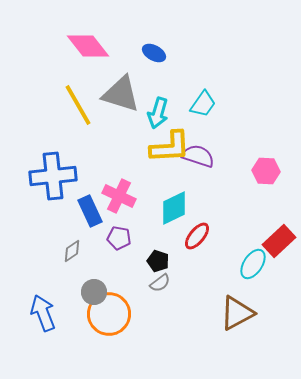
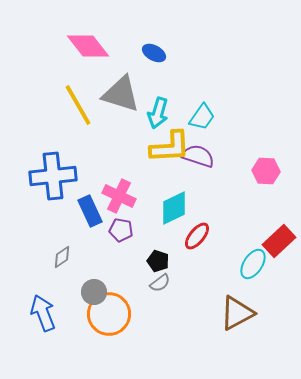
cyan trapezoid: moved 1 px left, 13 px down
purple pentagon: moved 2 px right, 8 px up
gray diamond: moved 10 px left, 6 px down
